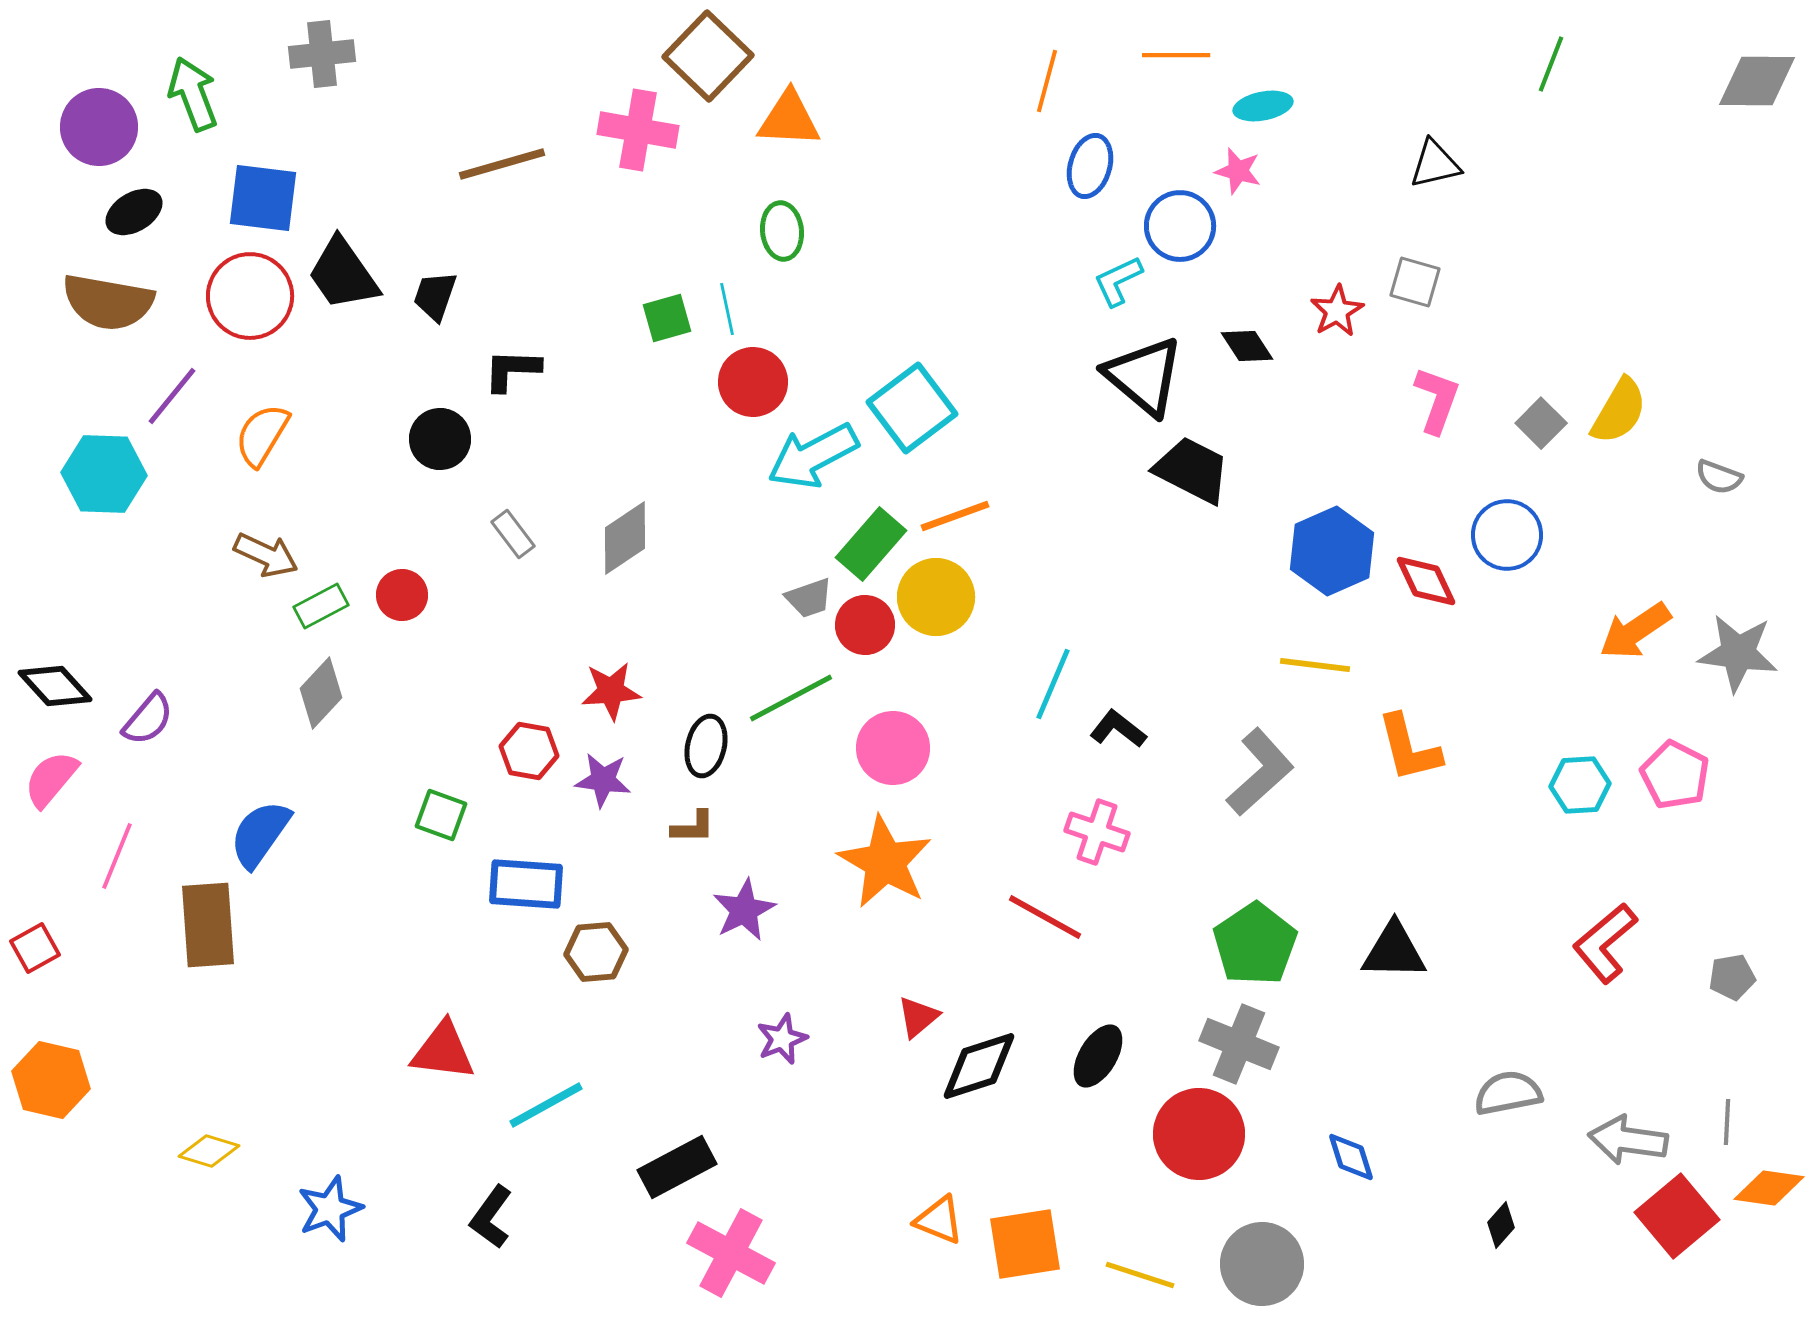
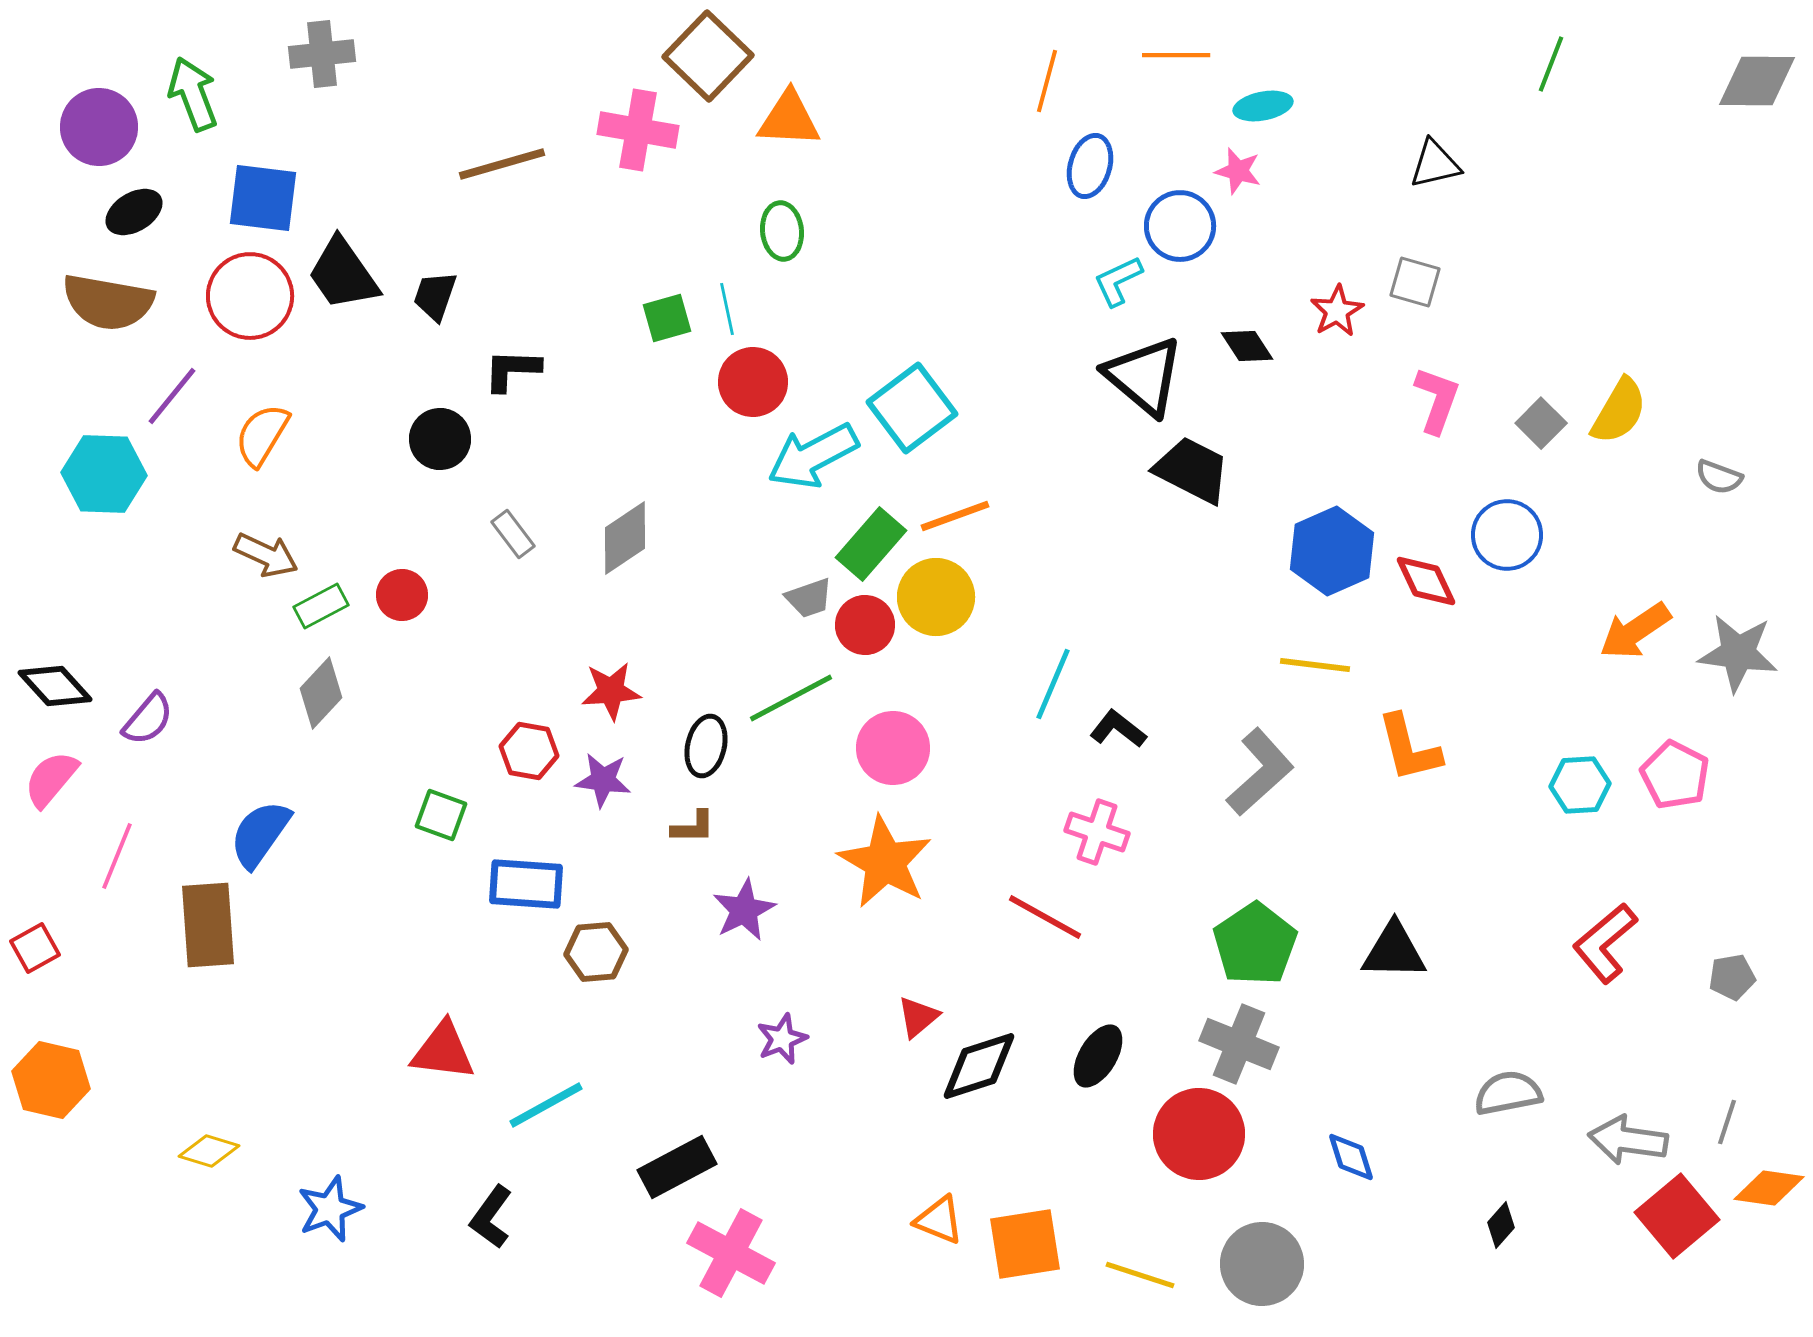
gray line at (1727, 1122): rotated 15 degrees clockwise
